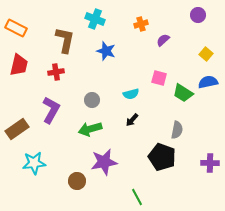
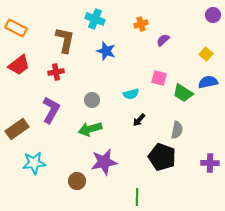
purple circle: moved 15 px right
red trapezoid: rotated 40 degrees clockwise
black arrow: moved 7 px right
green line: rotated 30 degrees clockwise
